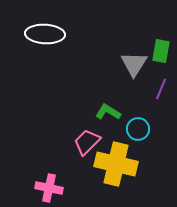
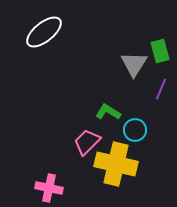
white ellipse: moved 1 px left, 2 px up; rotated 42 degrees counterclockwise
green rectangle: moved 1 px left; rotated 25 degrees counterclockwise
cyan circle: moved 3 px left, 1 px down
